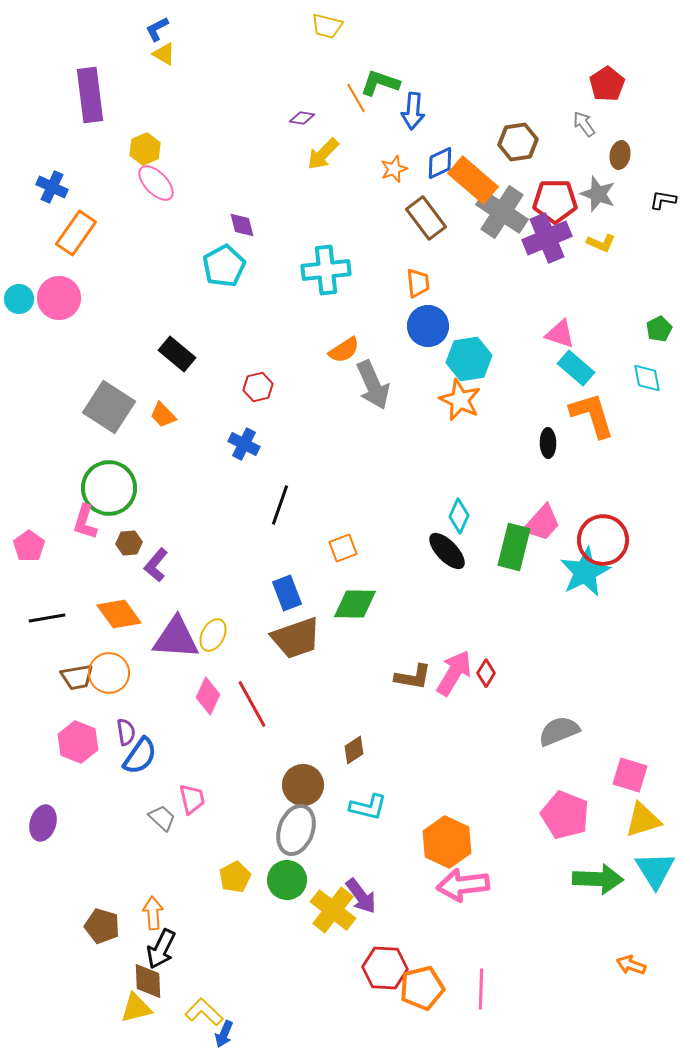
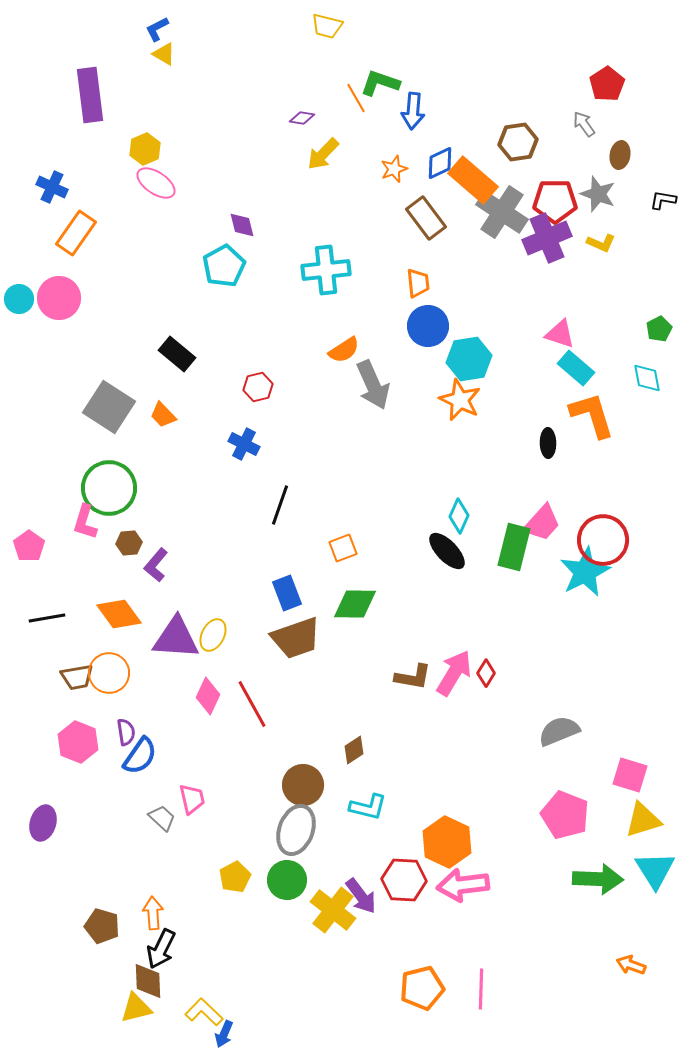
pink ellipse at (156, 183): rotated 12 degrees counterclockwise
red hexagon at (385, 968): moved 19 px right, 88 px up
